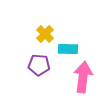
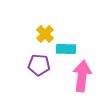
cyan rectangle: moved 2 px left
pink arrow: moved 1 px left, 1 px up
